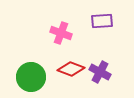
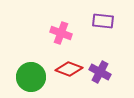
purple rectangle: moved 1 px right; rotated 10 degrees clockwise
red diamond: moved 2 px left
